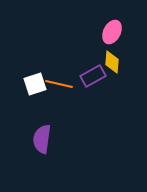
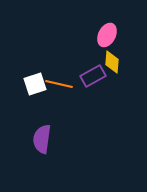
pink ellipse: moved 5 px left, 3 px down
